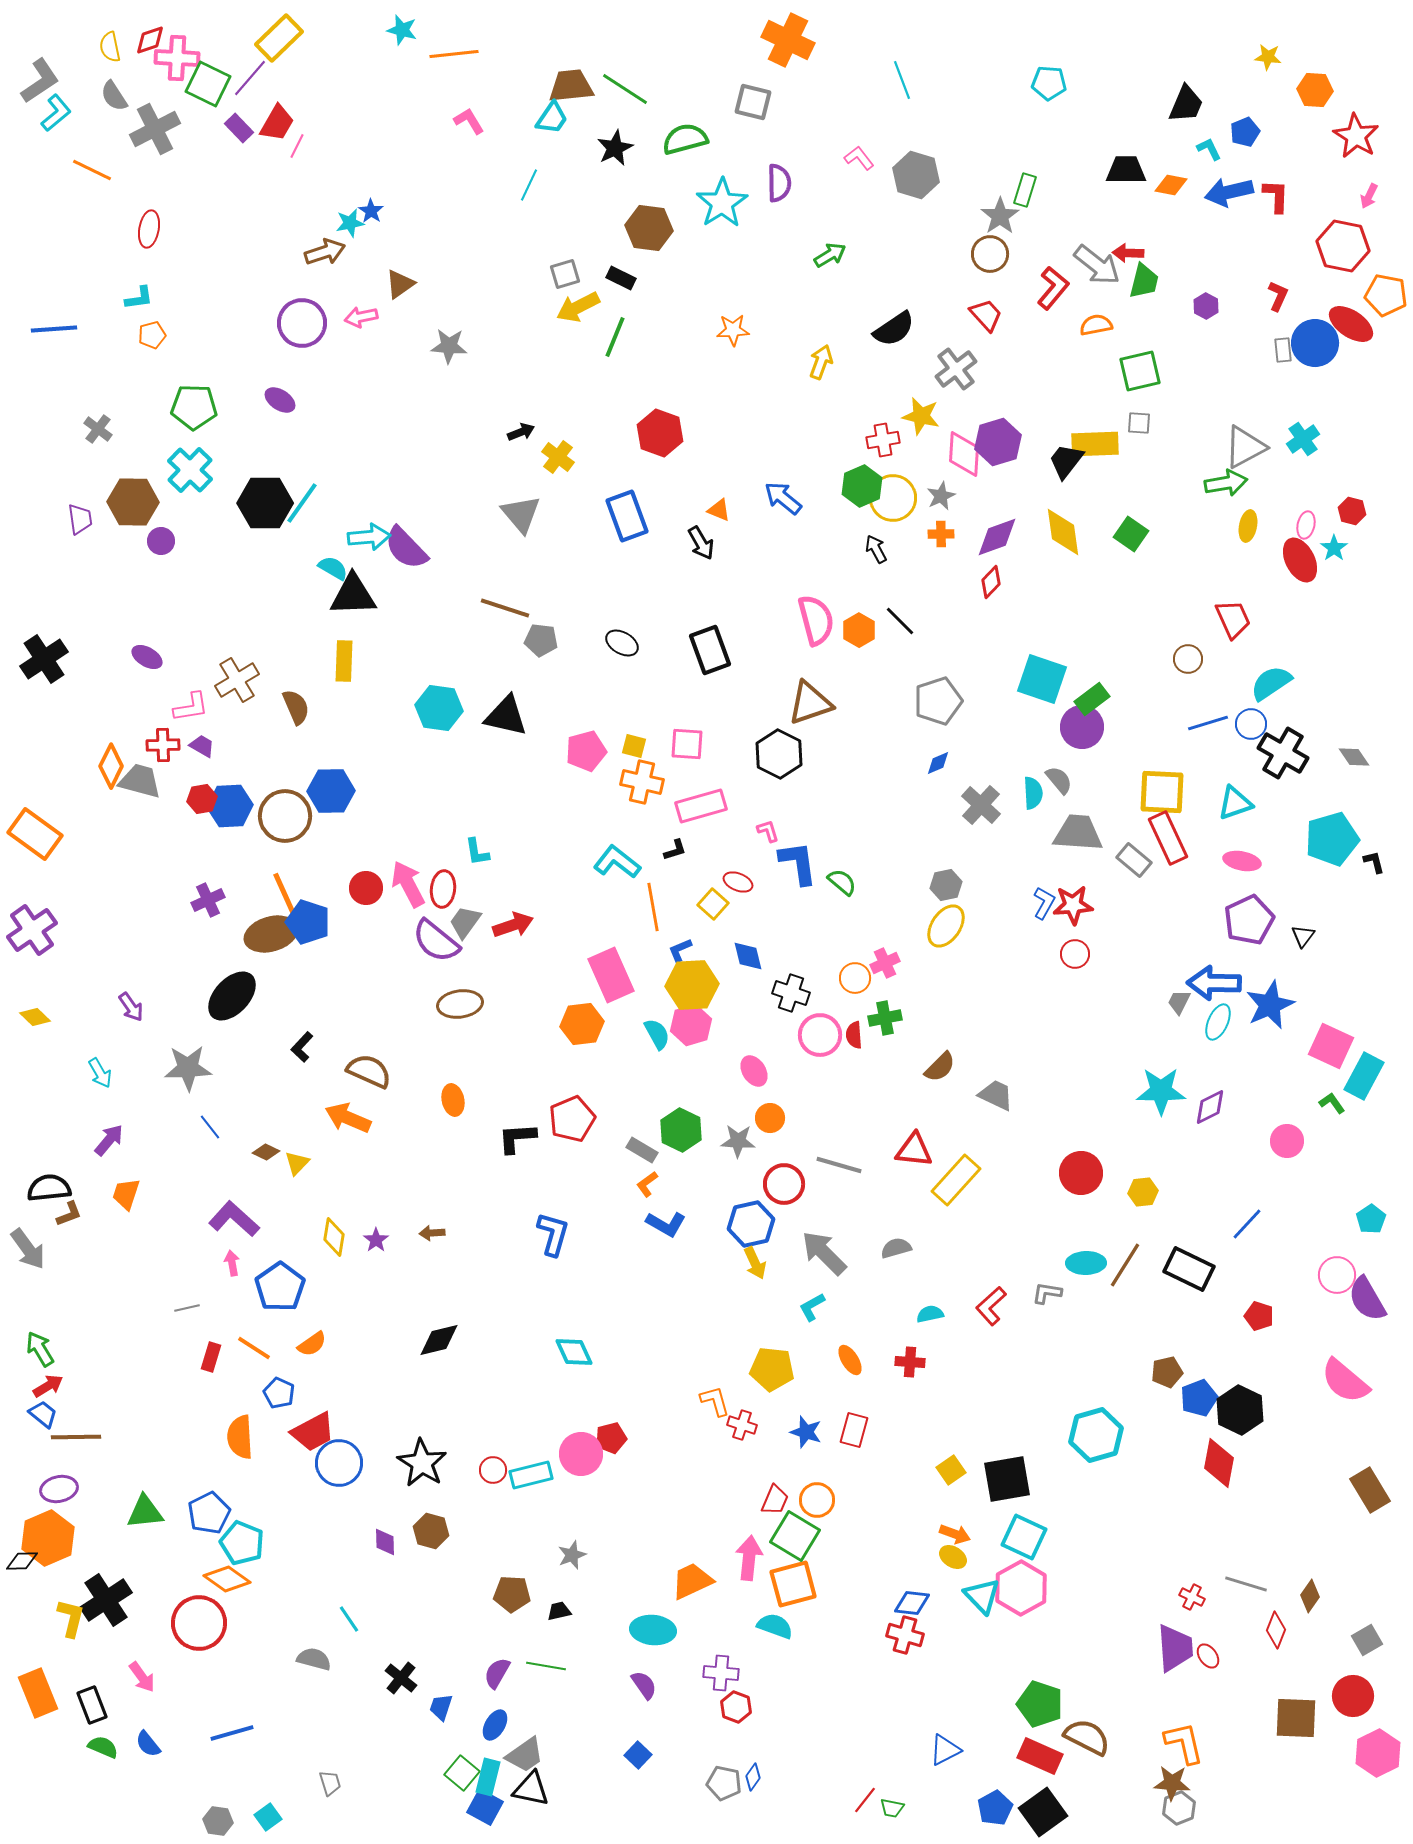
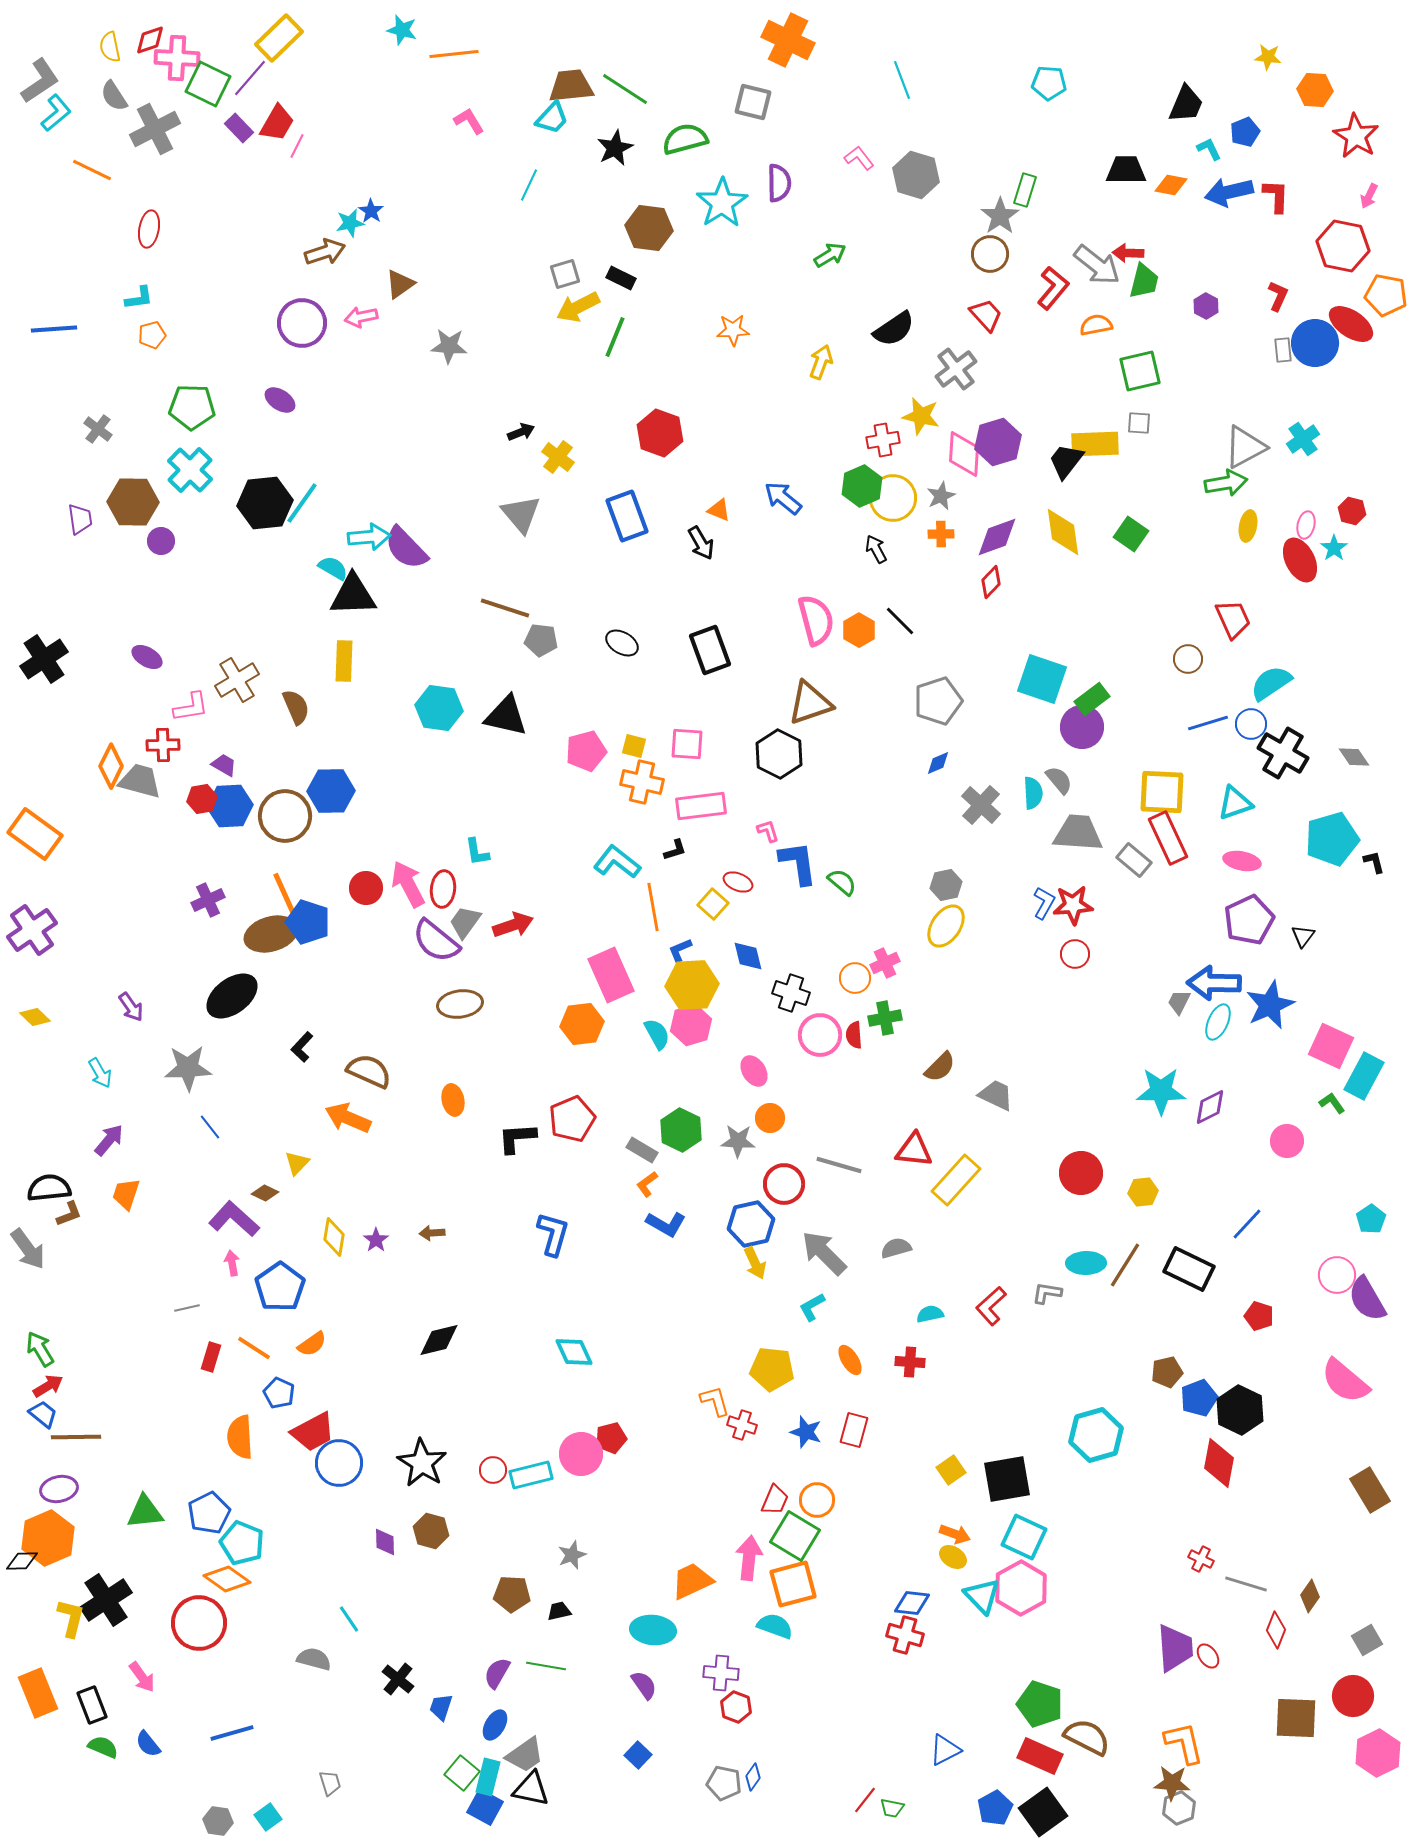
cyan trapezoid at (552, 118): rotated 9 degrees clockwise
green pentagon at (194, 407): moved 2 px left
black hexagon at (265, 503): rotated 6 degrees counterclockwise
purple trapezoid at (202, 746): moved 22 px right, 19 px down
pink rectangle at (701, 806): rotated 9 degrees clockwise
black ellipse at (232, 996): rotated 10 degrees clockwise
brown diamond at (266, 1152): moved 1 px left, 41 px down
red cross at (1192, 1597): moved 9 px right, 38 px up
black cross at (401, 1678): moved 3 px left, 1 px down
